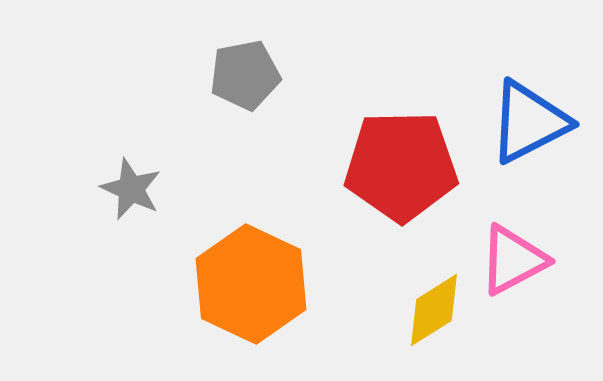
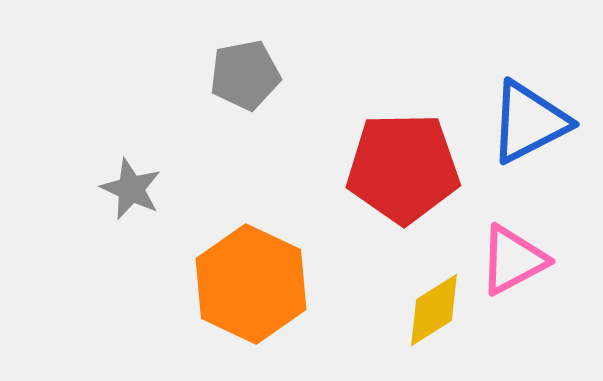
red pentagon: moved 2 px right, 2 px down
